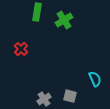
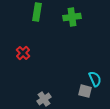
green cross: moved 8 px right, 3 px up; rotated 24 degrees clockwise
red cross: moved 2 px right, 4 px down
gray square: moved 15 px right, 5 px up
